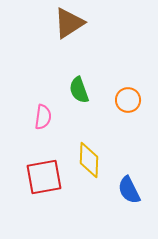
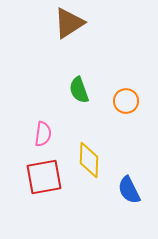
orange circle: moved 2 px left, 1 px down
pink semicircle: moved 17 px down
